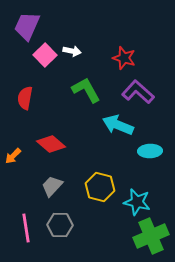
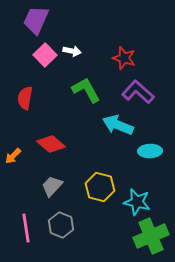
purple trapezoid: moved 9 px right, 6 px up
gray hexagon: moved 1 px right; rotated 20 degrees clockwise
